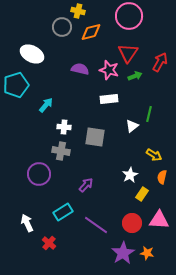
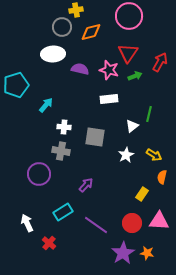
yellow cross: moved 2 px left, 1 px up; rotated 24 degrees counterclockwise
white ellipse: moved 21 px right; rotated 30 degrees counterclockwise
white star: moved 4 px left, 20 px up
pink triangle: moved 1 px down
